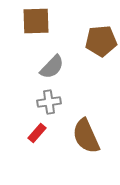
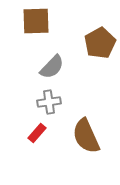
brown pentagon: moved 1 px left, 2 px down; rotated 24 degrees counterclockwise
